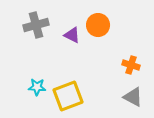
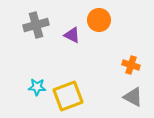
orange circle: moved 1 px right, 5 px up
